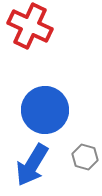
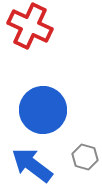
blue circle: moved 2 px left
blue arrow: rotated 96 degrees clockwise
